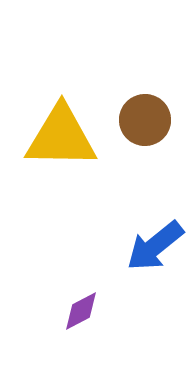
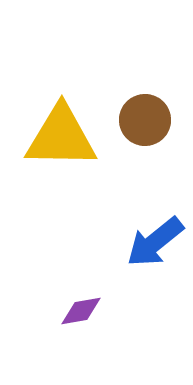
blue arrow: moved 4 px up
purple diamond: rotated 18 degrees clockwise
